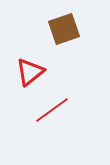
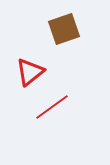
red line: moved 3 px up
